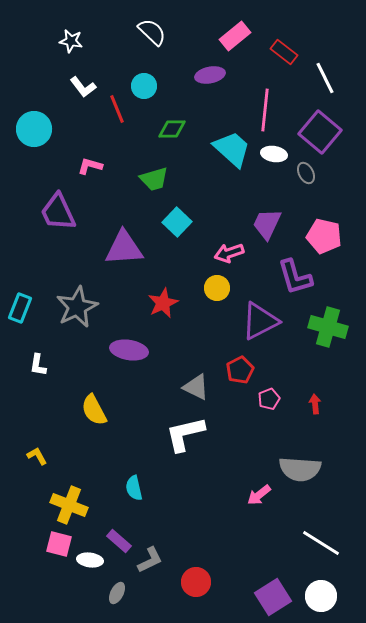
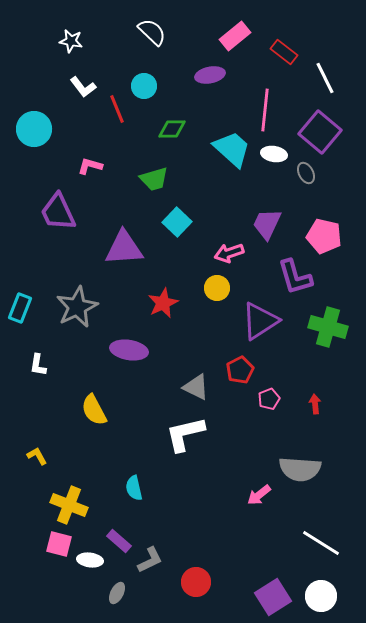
purple triangle at (260, 321): rotated 6 degrees counterclockwise
